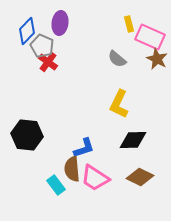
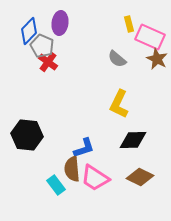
blue diamond: moved 2 px right
